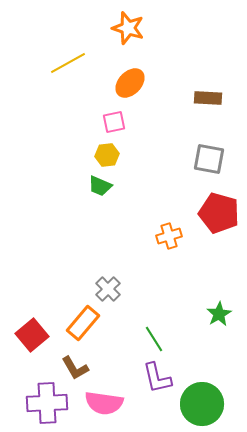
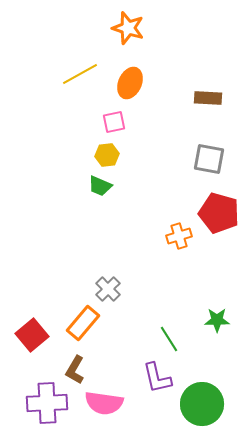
yellow line: moved 12 px right, 11 px down
orange ellipse: rotated 20 degrees counterclockwise
orange cross: moved 10 px right
green star: moved 2 px left, 6 px down; rotated 30 degrees clockwise
green line: moved 15 px right
brown L-shape: moved 2 px down; rotated 60 degrees clockwise
